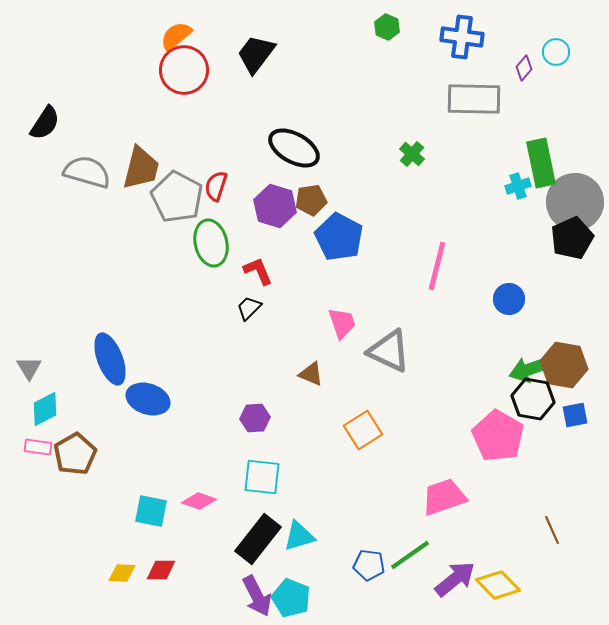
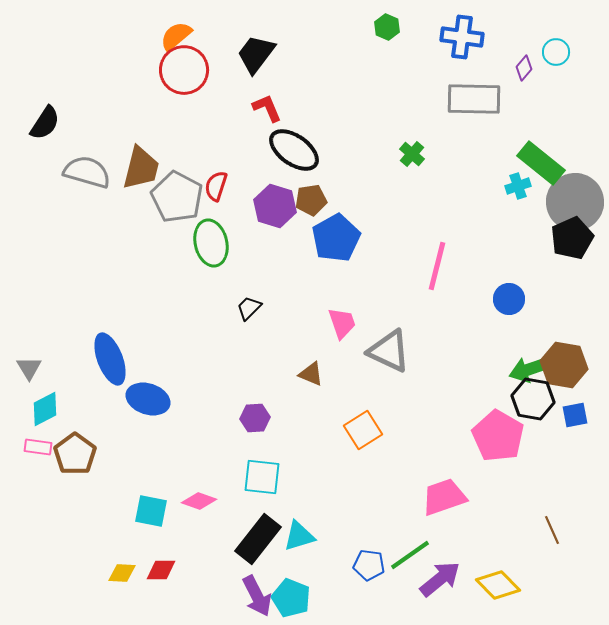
black ellipse at (294, 148): moved 2 px down; rotated 6 degrees clockwise
green rectangle at (541, 163): rotated 39 degrees counterclockwise
blue pentagon at (339, 237): moved 3 px left, 1 px down; rotated 15 degrees clockwise
red L-shape at (258, 271): moved 9 px right, 163 px up
brown pentagon at (75, 454): rotated 6 degrees counterclockwise
purple arrow at (455, 579): moved 15 px left
